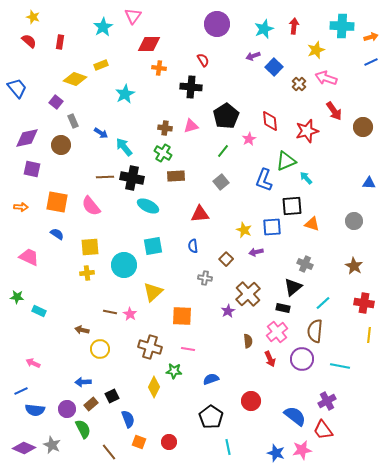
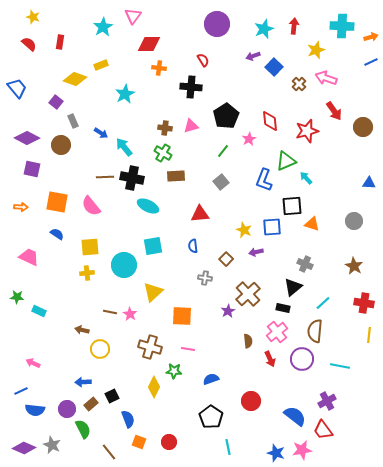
red semicircle at (29, 41): moved 3 px down
purple diamond at (27, 138): rotated 40 degrees clockwise
